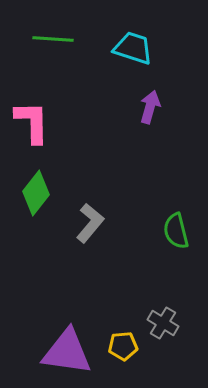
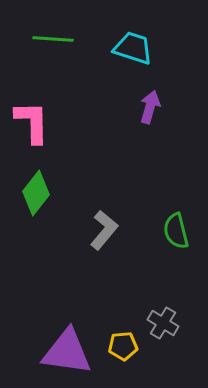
gray L-shape: moved 14 px right, 7 px down
